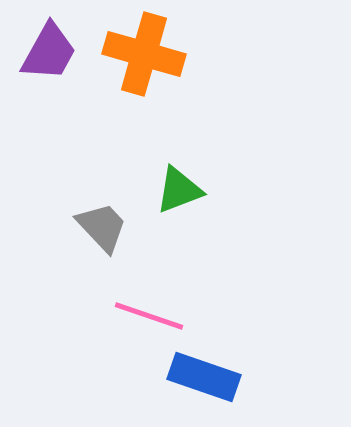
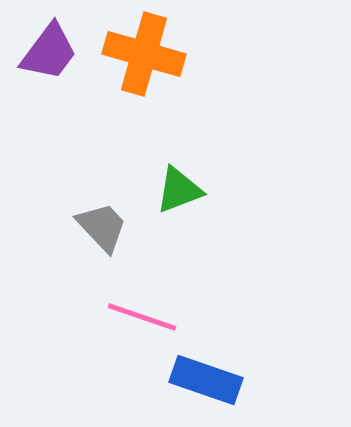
purple trapezoid: rotated 8 degrees clockwise
pink line: moved 7 px left, 1 px down
blue rectangle: moved 2 px right, 3 px down
